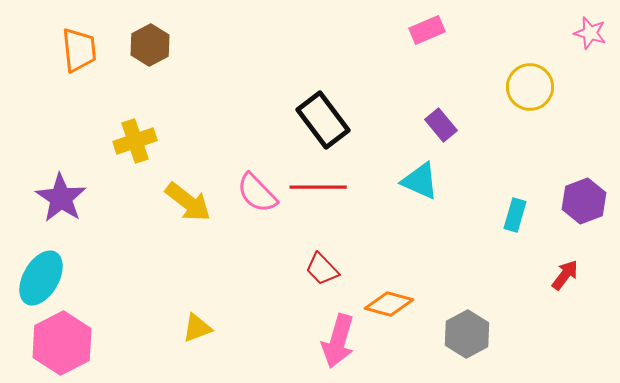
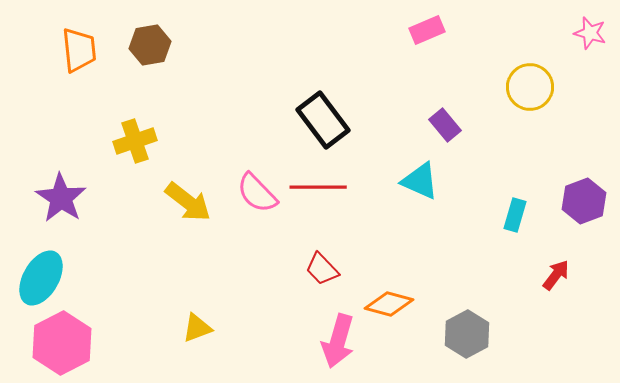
brown hexagon: rotated 18 degrees clockwise
purple rectangle: moved 4 px right
red arrow: moved 9 px left
